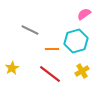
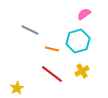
cyan hexagon: moved 2 px right
orange line: rotated 16 degrees clockwise
yellow star: moved 5 px right, 20 px down
red line: moved 2 px right
